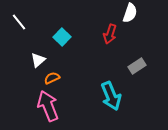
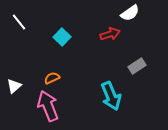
white semicircle: rotated 36 degrees clockwise
red arrow: rotated 126 degrees counterclockwise
white triangle: moved 24 px left, 26 px down
